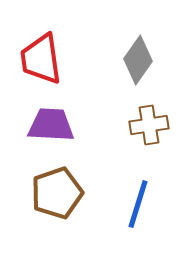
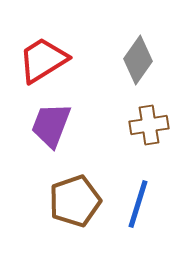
red trapezoid: moved 2 px right, 1 px down; rotated 66 degrees clockwise
purple trapezoid: rotated 72 degrees counterclockwise
brown pentagon: moved 18 px right, 8 px down
